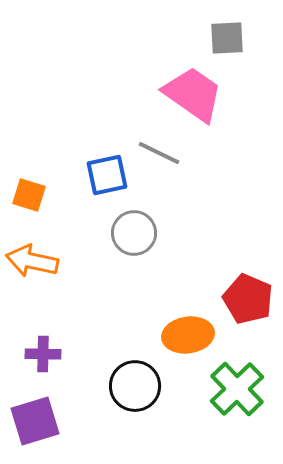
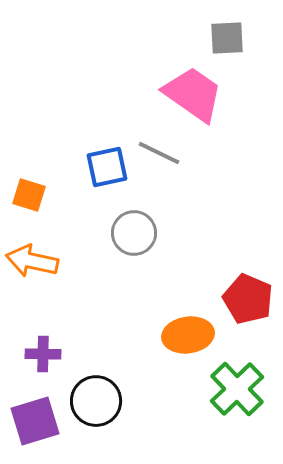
blue square: moved 8 px up
black circle: moved 39 px left, 15 px down
